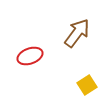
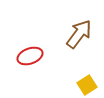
brown arrow: moved 2 px right, 1 px down
